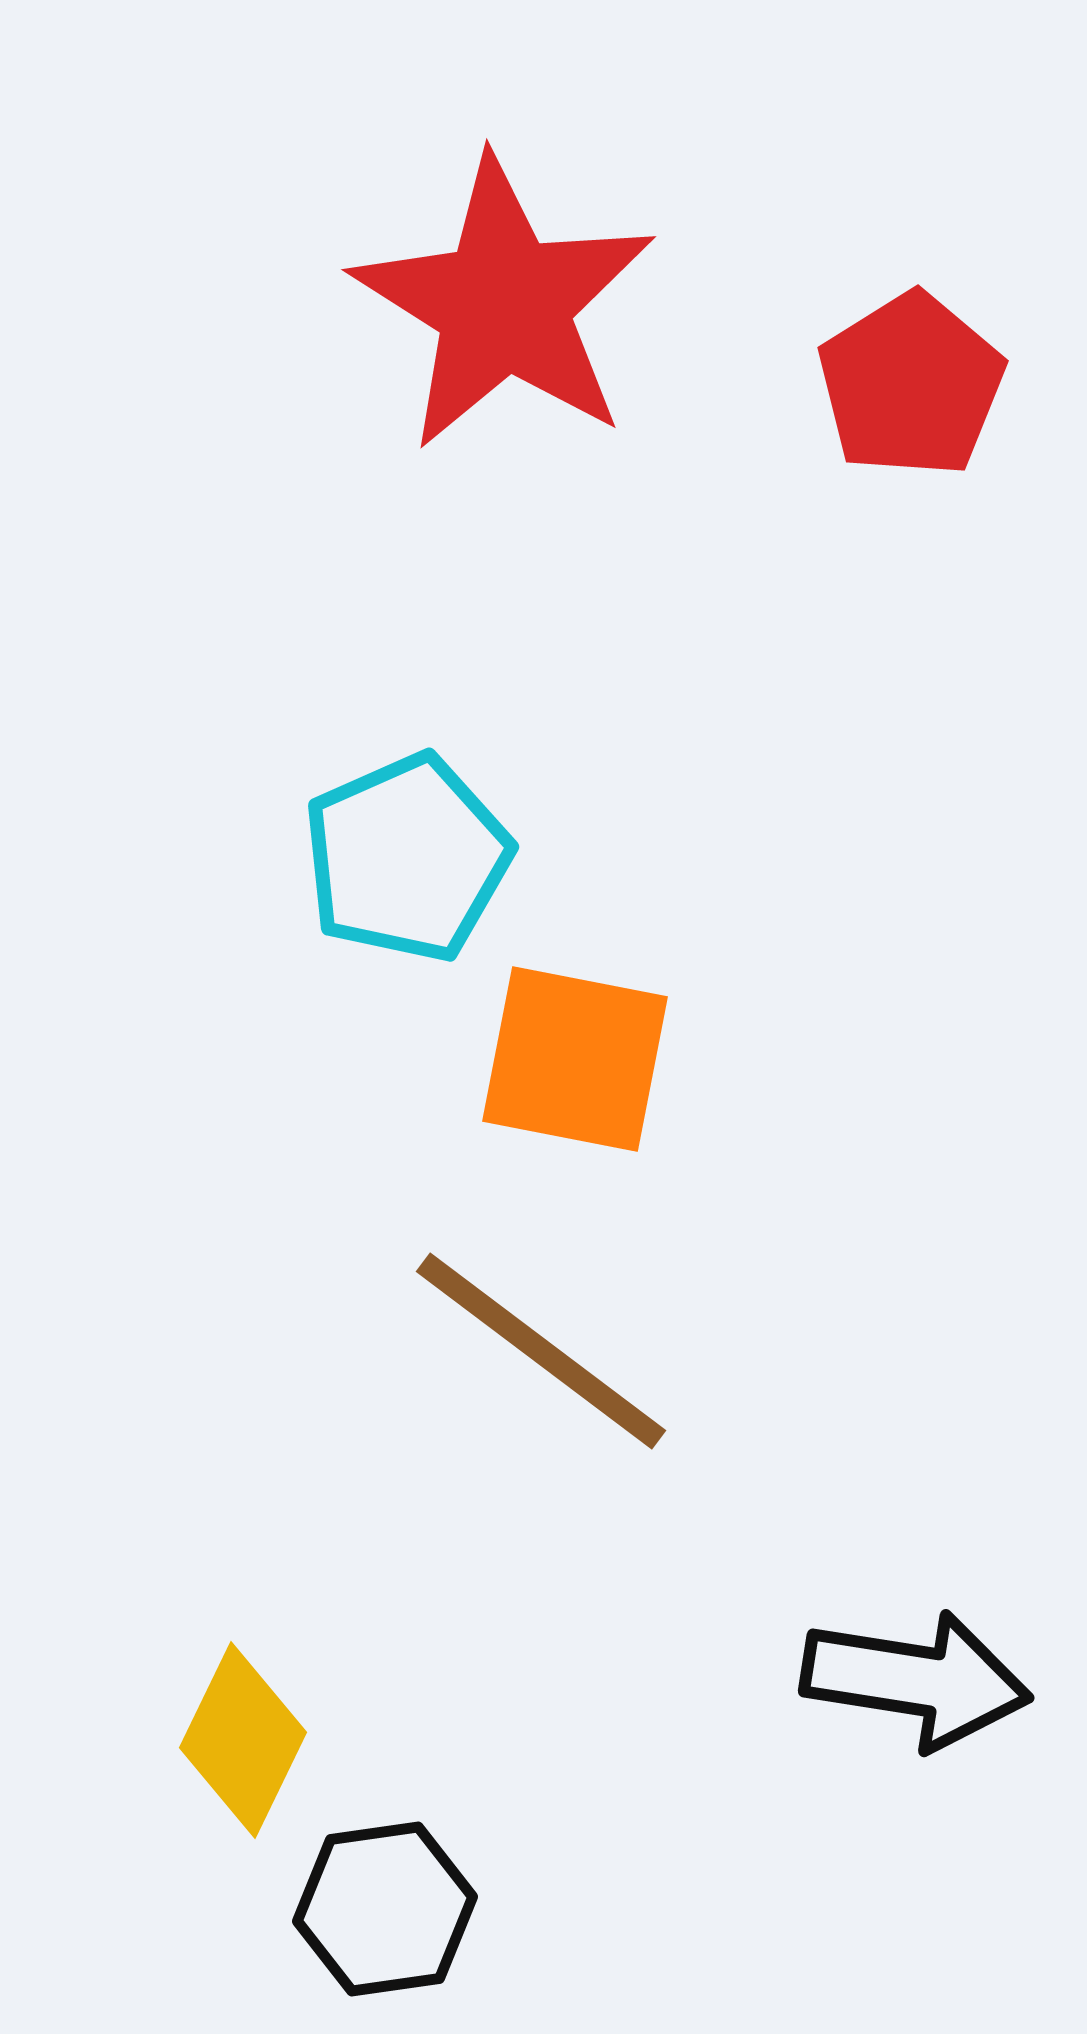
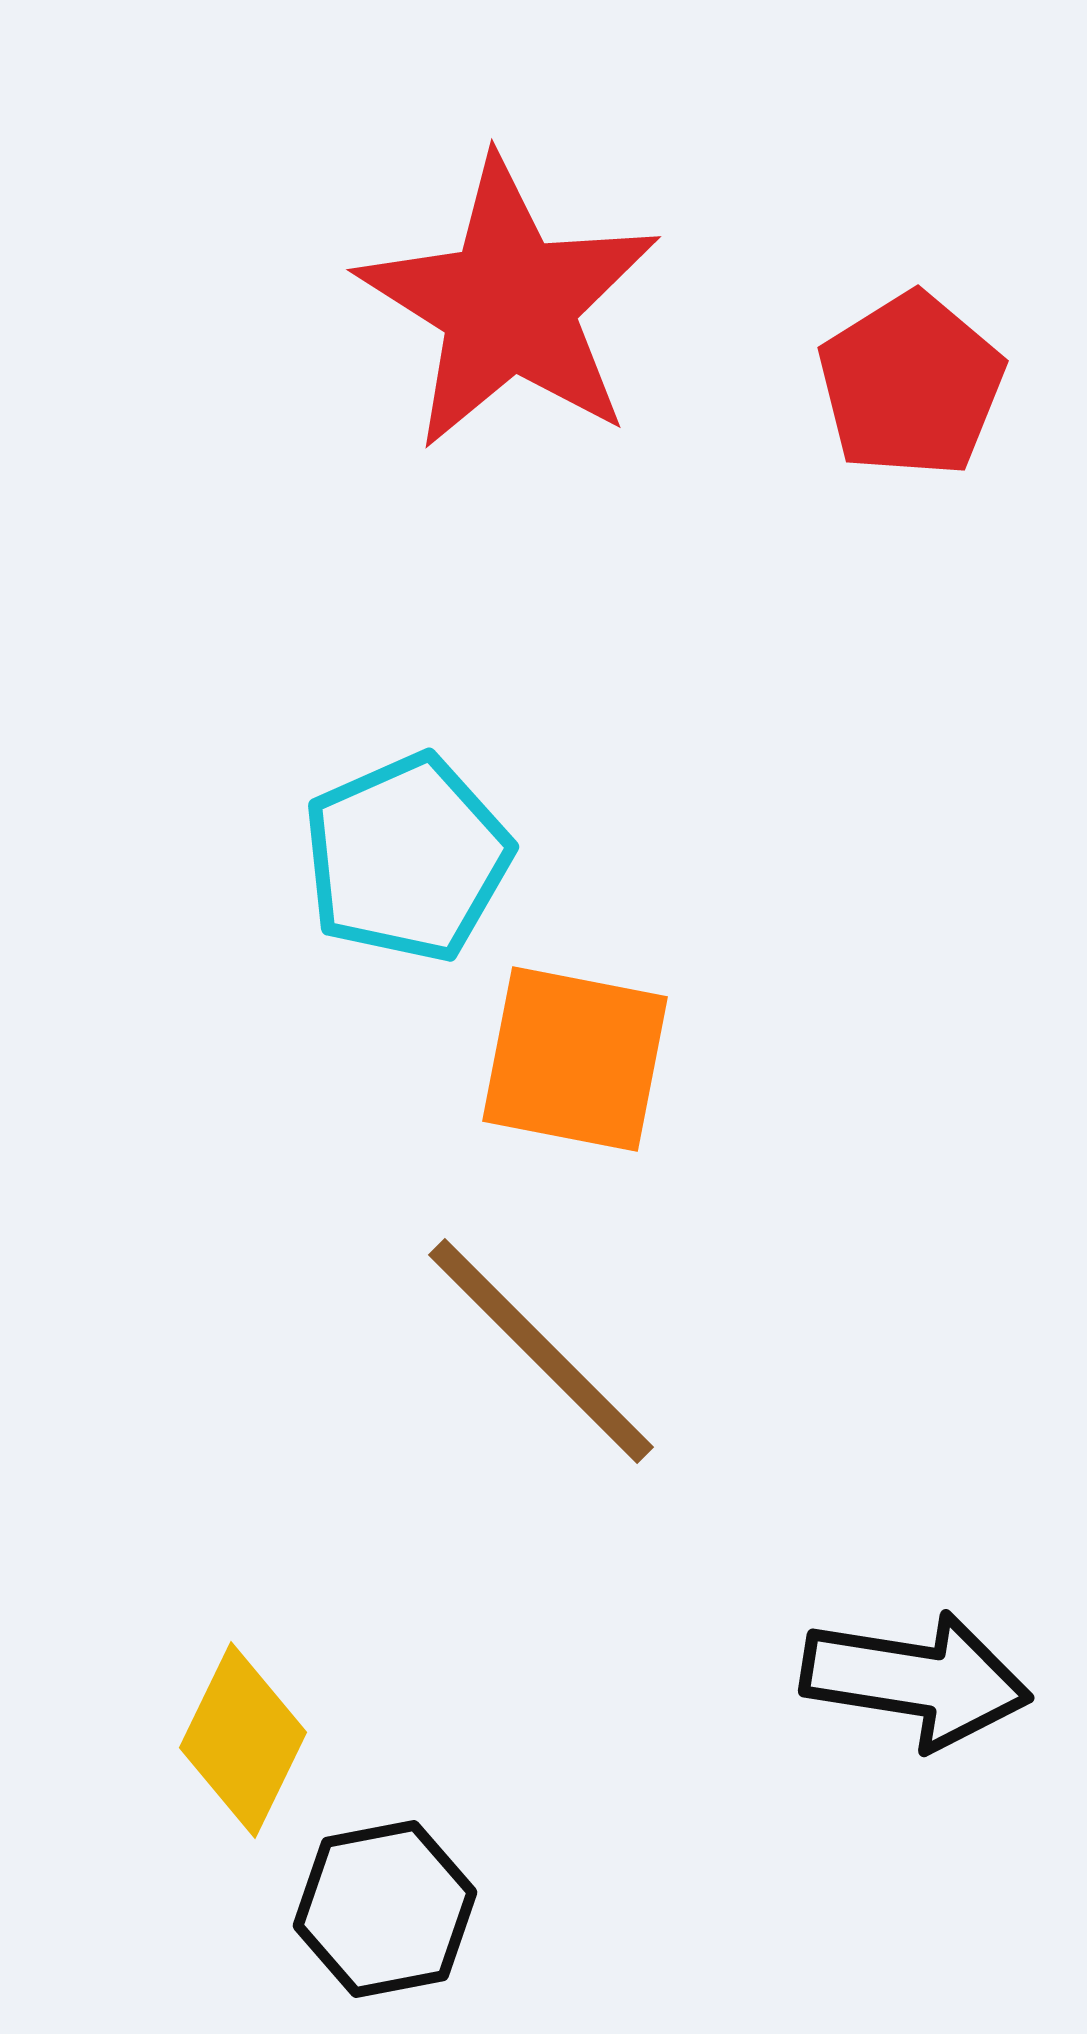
red star: moved 5 px right
brown line: rotated 8 degrees clockwise
black hexagon: rotated 3 degrees counterclockwise
